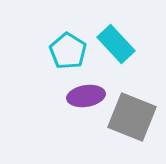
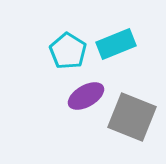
cyan rectangle: rotated 69 degrees counterclockwise
purple ellipse: rotated 21 degrees counterclockwise
